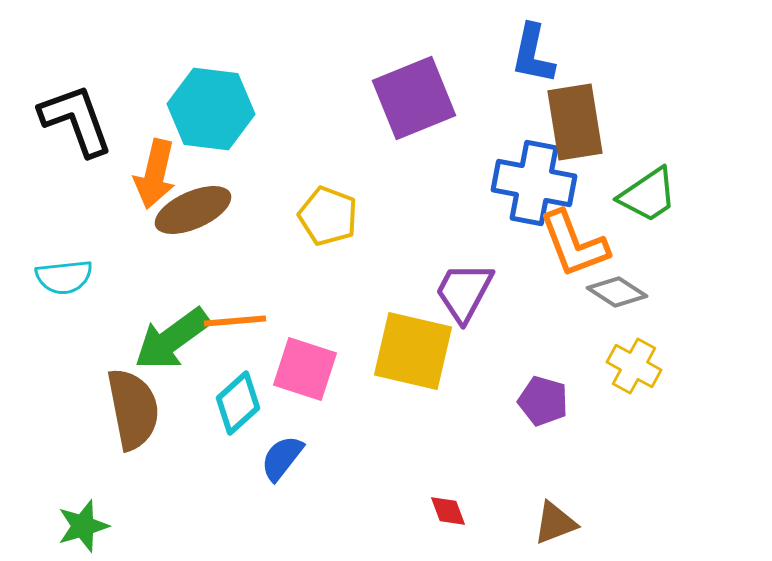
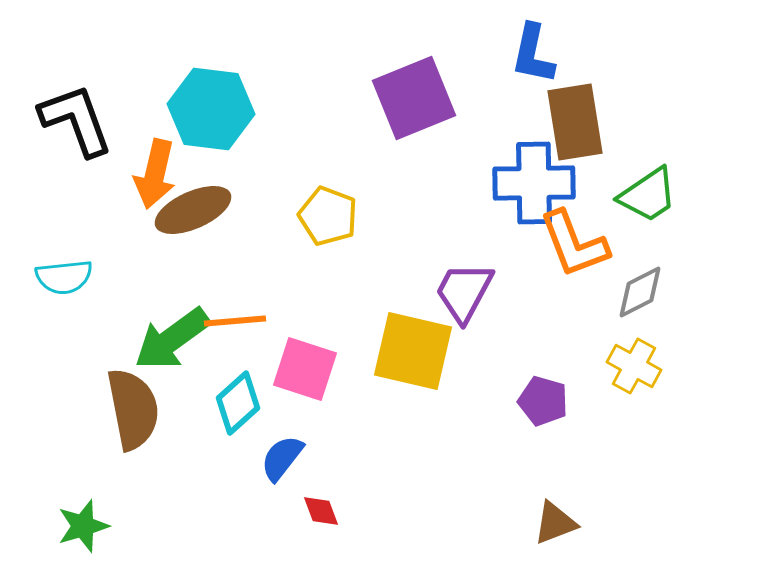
blue cross: rotated 12 degrees counterclockwise
gray diamond: moved 23 px right; rotated 60 degrees counterclockwise
red diamond: moved 127 px left
